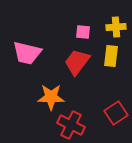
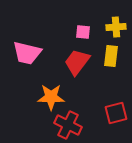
red square: rotated 20 degrees clockwise
red cross: moved 3 px left
